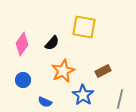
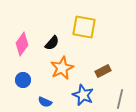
orange star: moved 1 px left, 3 px up
blue star: rotated 10 degrees counterclockwise
